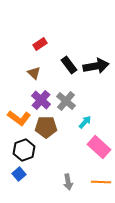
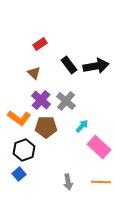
cyan arrow: moved 3 px left, 4 px down
